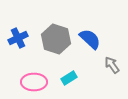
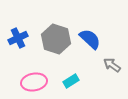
gray arrow: rotated 18 degrees counterclockwise
cyan rectangle: moved 2 px right, 3 px down
pink ellipse: rotated 10 degrees counterclockwise
